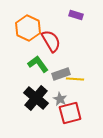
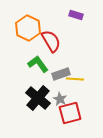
black cross: moved 2 px right
